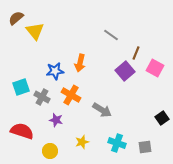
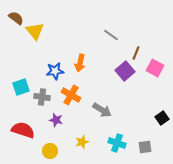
brown semicircle: rotated 77 degrees clockwise
gray cross: rotated 21 degrees counterclockwise
red semicircle: moved 1 px right, 1 px up
